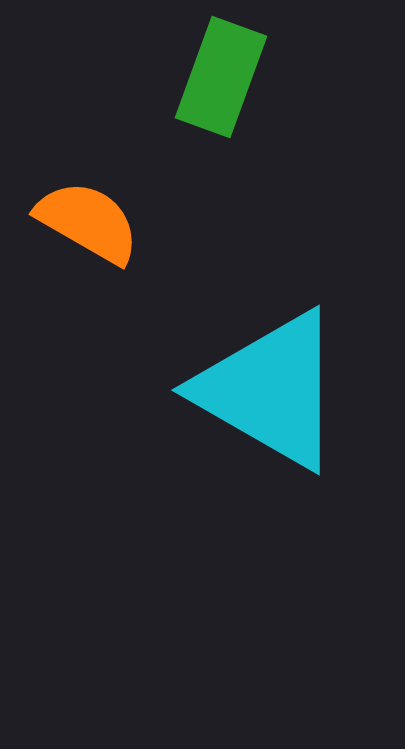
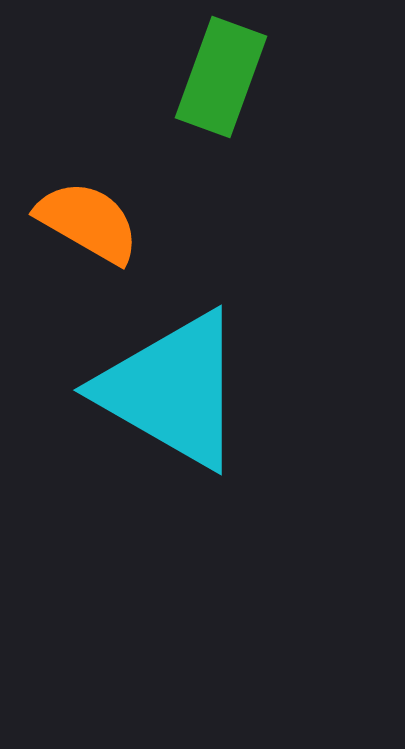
cyan triangle: moved 98 px left
